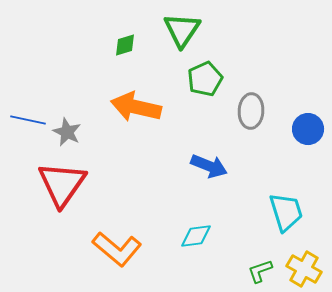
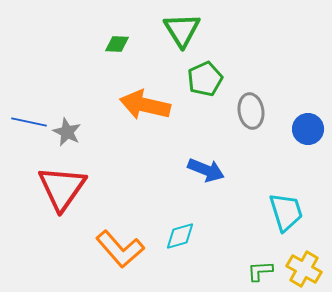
green triangle: rotated 6 degrees counterclockwise
green diamond: moved 8 px left, 1 px up; rotated 20 degrees clockwise
orange arrow: moved 9 px right, 2 px up
gray ellipse: rotated 12 degrees counterclockwise
blue line: moved 1 px right, 2 px down
blue arrow: moved 3 px left, 4 px down
red triangle: moved 4 px down
cyan diamond: moved 16 px left; rotated 8 degrees counterclockwise
orange L-shape: moved 3 px right; rotated 9 degrees clockwise
green L-shape: rotated 16 degrees clockwise
